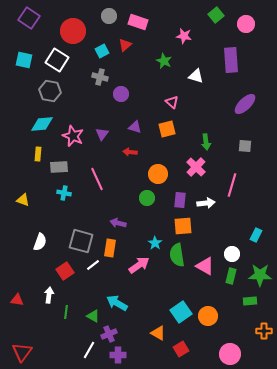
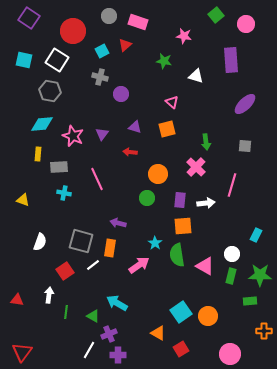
green star at (164, 61): rotated 14 degrees counterclockwise
